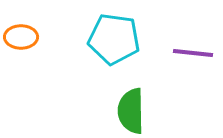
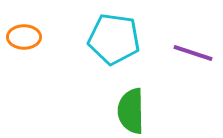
orange ellipse: moved 3 px right
purple line: rotated 12 degrees clockwise
